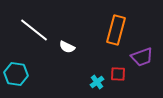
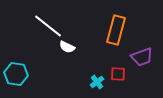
white line: moved 14 px right, 4 px up
